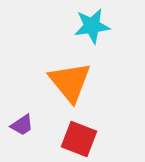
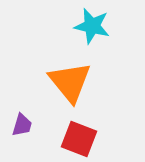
cyan star: rotated 21 degrees clockwise
purple trapezoid: rotated 40 degrees counterclockwise
